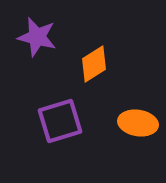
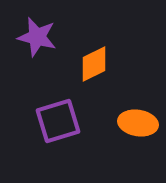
orange diamond: rotated 6 degrees clockwise
purple square: moved 2 px left
